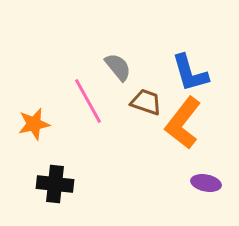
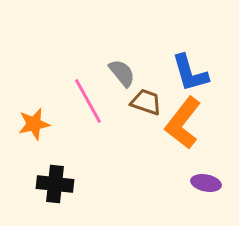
gray semicircle: moved 4 px right, 6 px down
